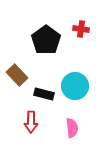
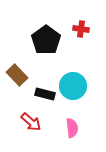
cyan circle: moved 2 px left
black rectangle: moved 1 px right
red arrow: rotated 50 degrees counterclockwise
